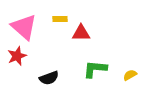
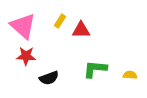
yellow rectangle: moved 2 px down; rotated 56 degrees counterclockwise
pink triangle: moved 1 px left, 1 px up
red triangle: moved 3 px up
red star: moved 9 px right; rotated 24 degrees clockwise
yellow semicircle: rotated 32 degrees clockwise
